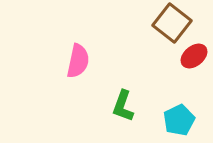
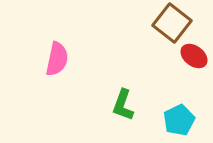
red ellipse: rotated 76 degrees clockwise
pink semicircle: moved 21 px left, 2 px up
green L-shape: moved 1 px up
